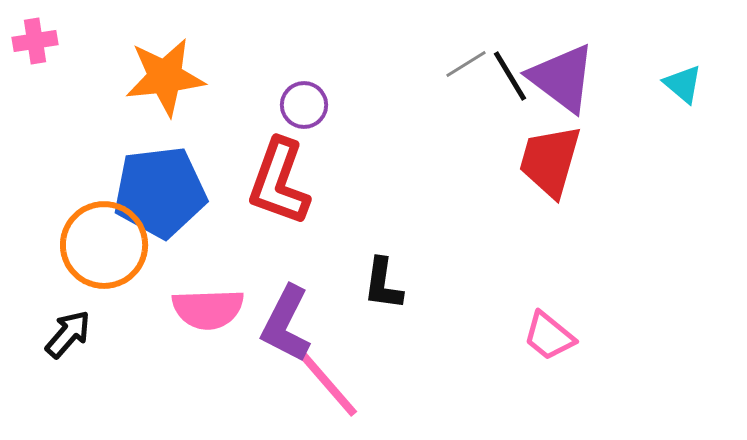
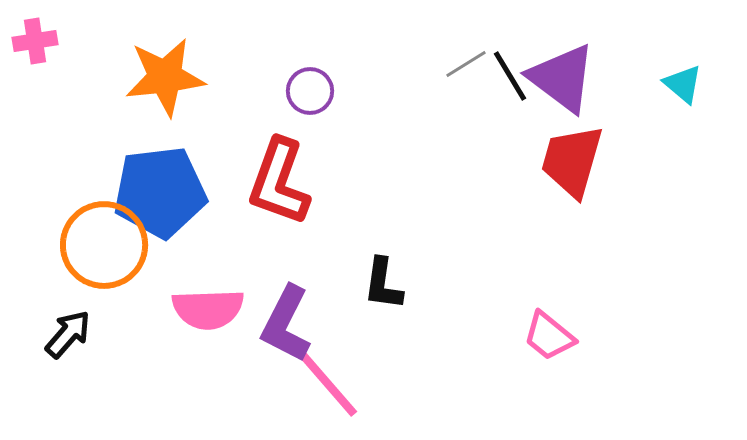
purple circle: moved 6 px right, 14 px up
red trapezoid: moved 22 px right
